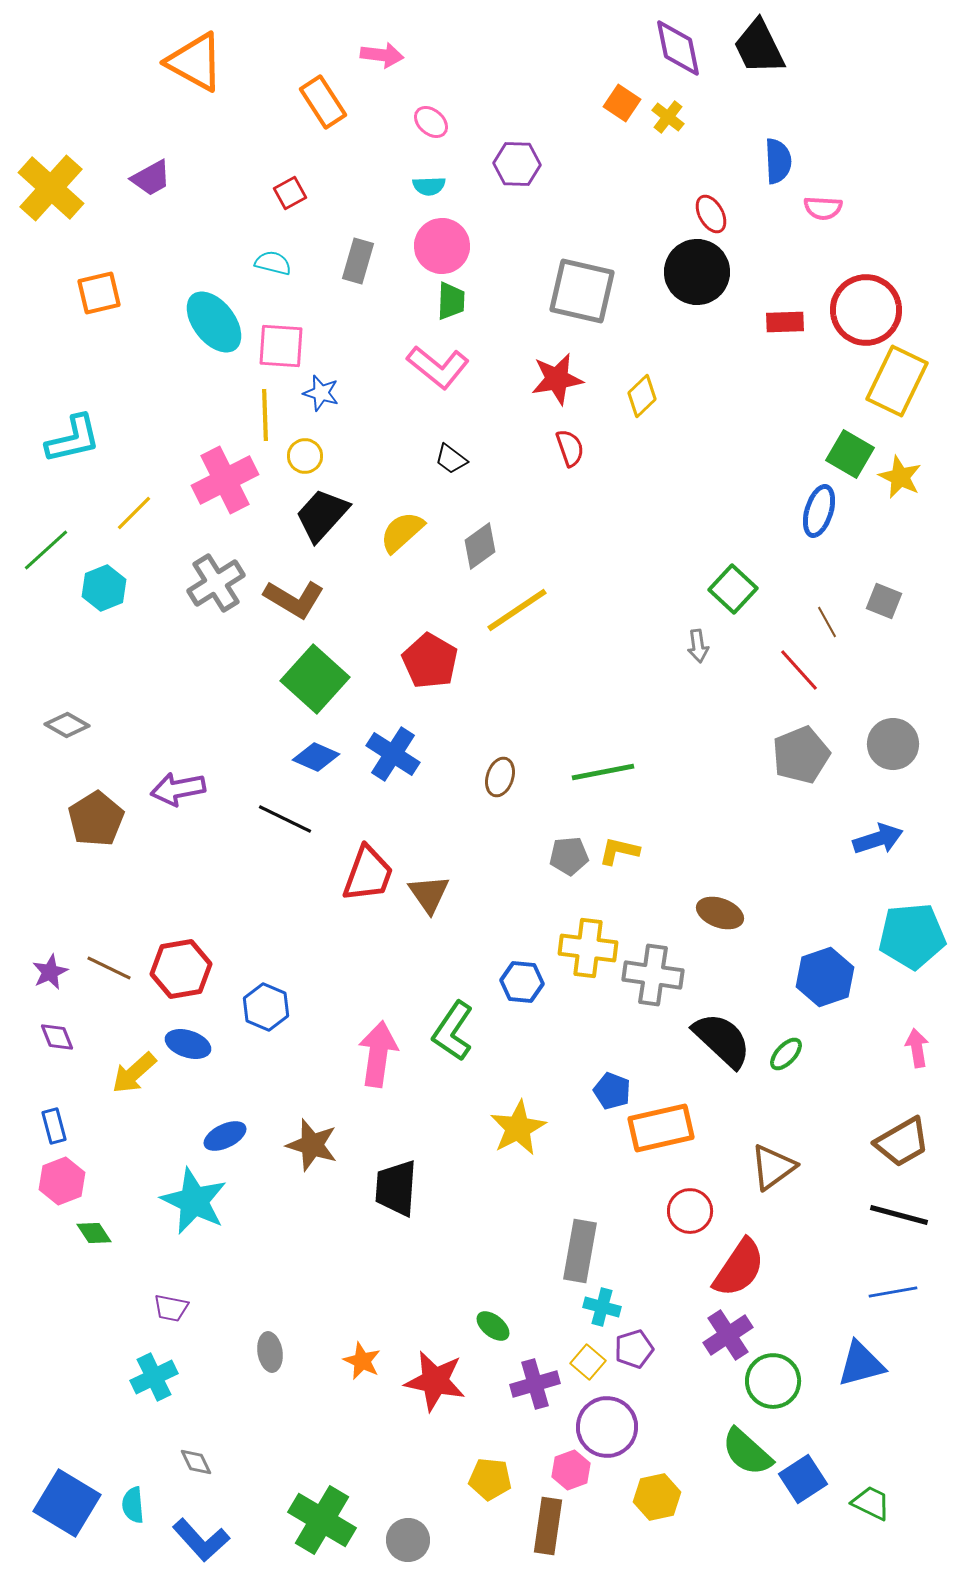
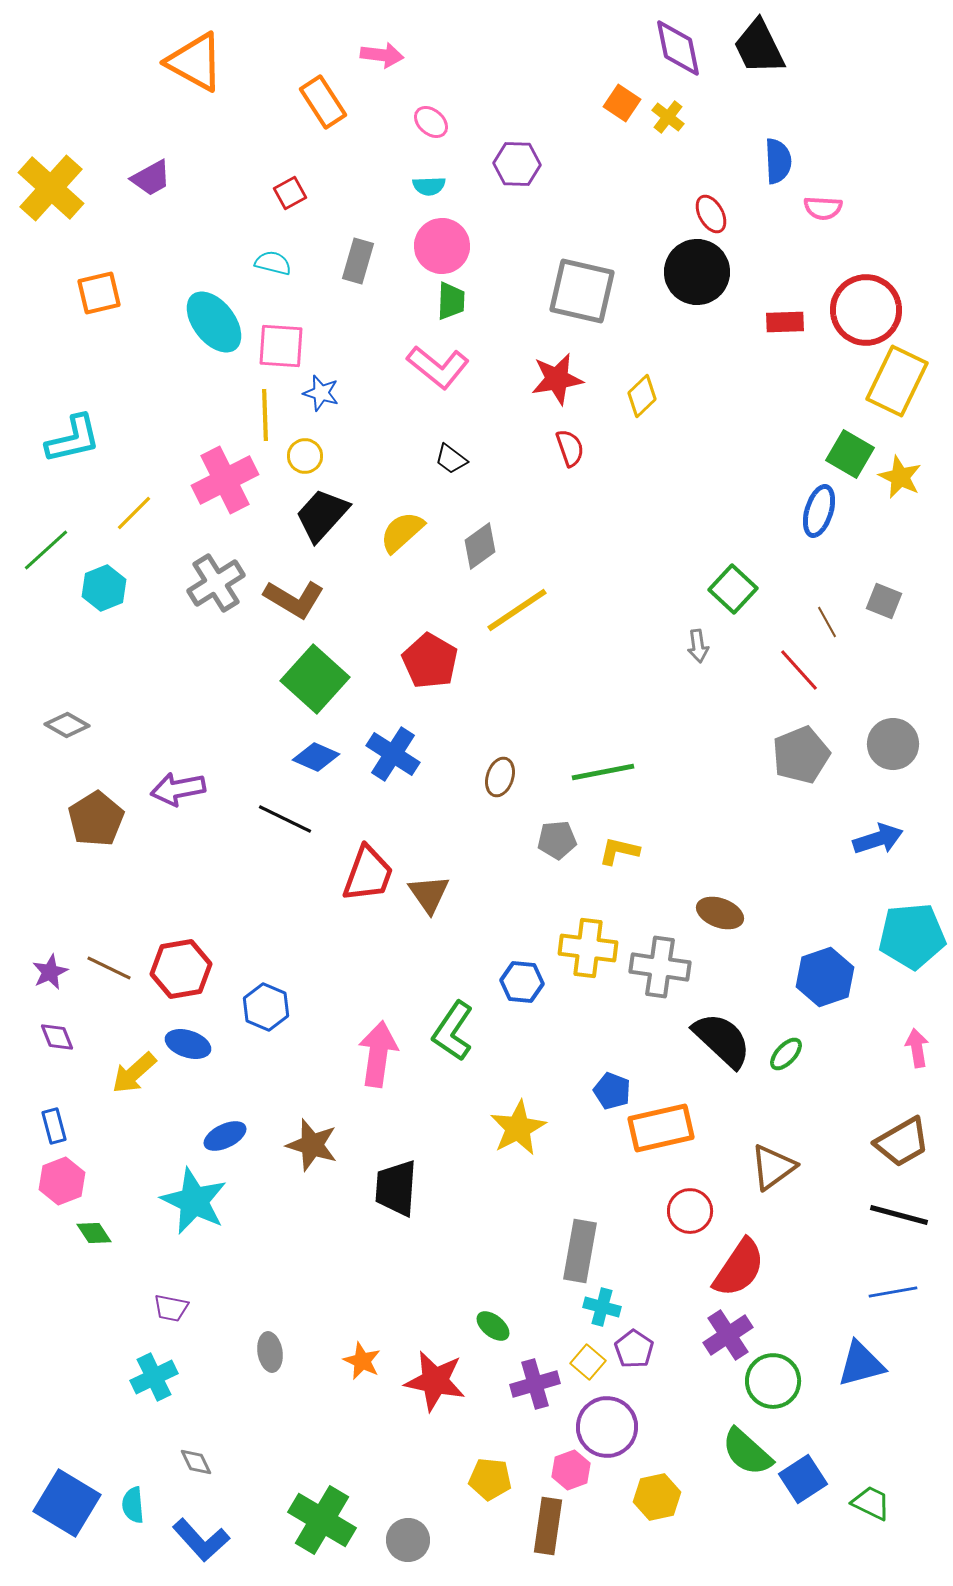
gray pentagon at (569, 856): moved 12 px left, 16 px up
gray cross at (653, 975): moved 7 px right, 8 px up
purple pentagon at (634, 1349): rotated 21 degrees counterclockwise
